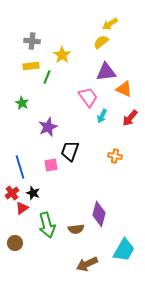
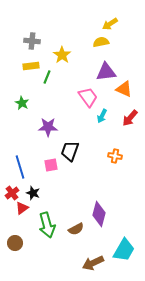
yellow semicircle: rotated 28 degrees clockwise
purple star: rotated 24 degrees clockwise
brown semicircle: rotated 21 degrees counterclockwise
brown arrow: moved 6 px right, 1 px up
